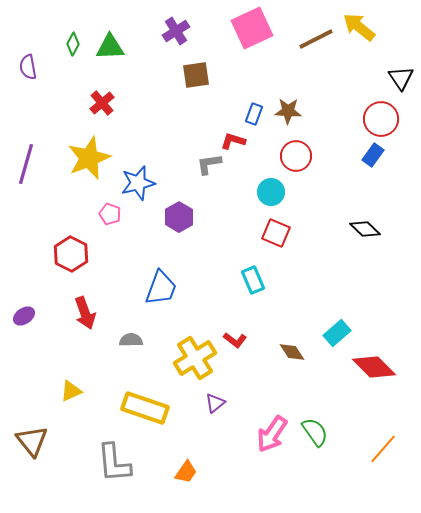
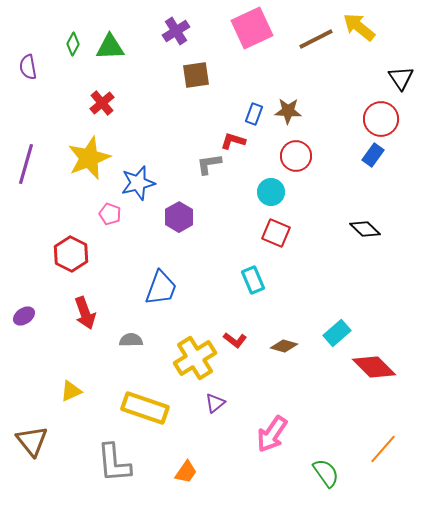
brown diamond at (292, 352): moved 8 px left, 6 px up; rotated 40 degrees counterclockwise
green semicircle at (315, 432): moved 11 px right, 41 px down
